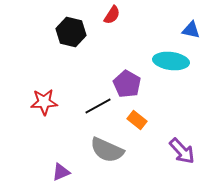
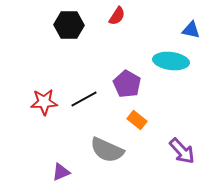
red semicircle: moved 5 px right, 1 px down
black hexagon: moved 2 px left, 7 px up; rotated 12 degrees counterclockwise
black line: moved 14 px left, 7 px up
